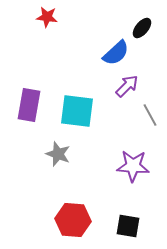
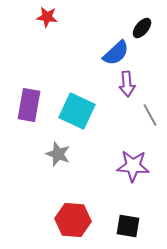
purple arrow: moved 2 px up; rotated 130 degrees clockwise
cyan square: rotated 18 degrees clockwise
